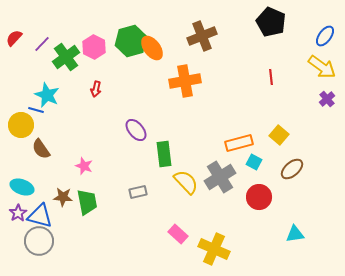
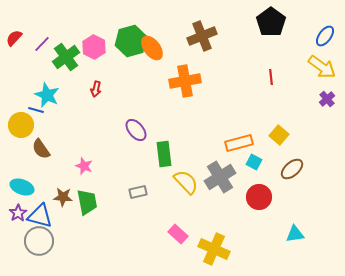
black pentagon: rotated 12 degrees clockwise
